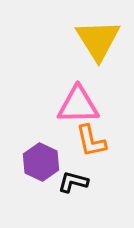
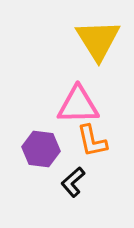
orange L-shape: moved 1 px right
purple hexagon: moved 13 px up; rotated 18 degrees counterclockwise
black L-shape: rotated 56 degrees counterclockwise
